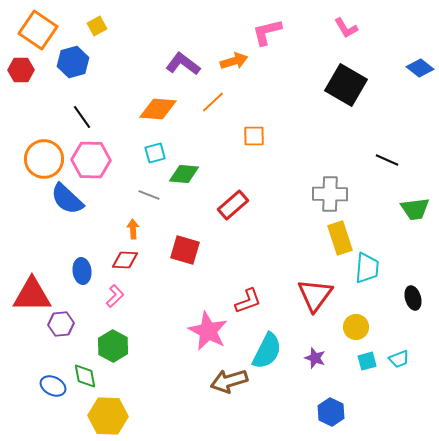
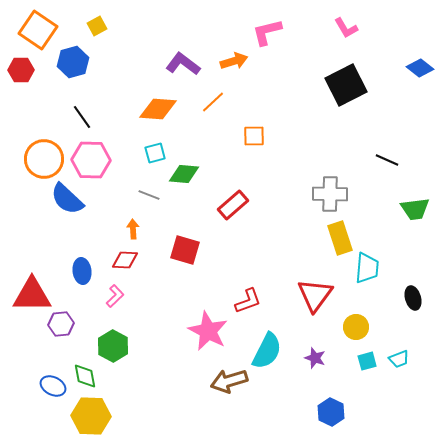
black square at (346, 85): rotated 33 degrees clockwise
yellow hexagon at (108, 416): moved 17 px left
